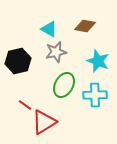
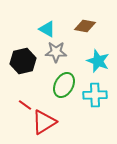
cyan triangle: moved 2 px left
gray star: rotated 15 degrees clockwise
black hexagon: moved 5 px right
